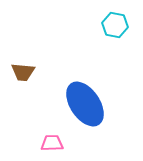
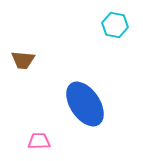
brown trapezoid: moved 12 px up
pink trapezoid: moved 13 px left, 2 px up
